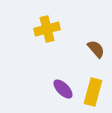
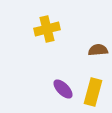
brown semicircle: moved 2 px right, 1 px down; rotated 54 degrees counterclockwise
